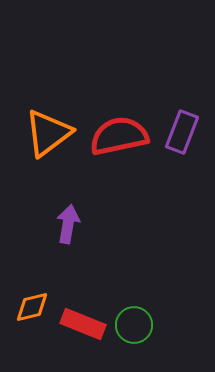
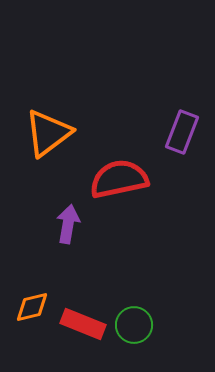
red semicircle: moved 43 px down
